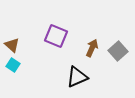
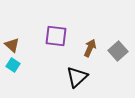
purple square: rotated 15 degrees counterclockwise
brown arrow: moved 2 px left
black triangle: rotated 20 degrees counterclockwise
